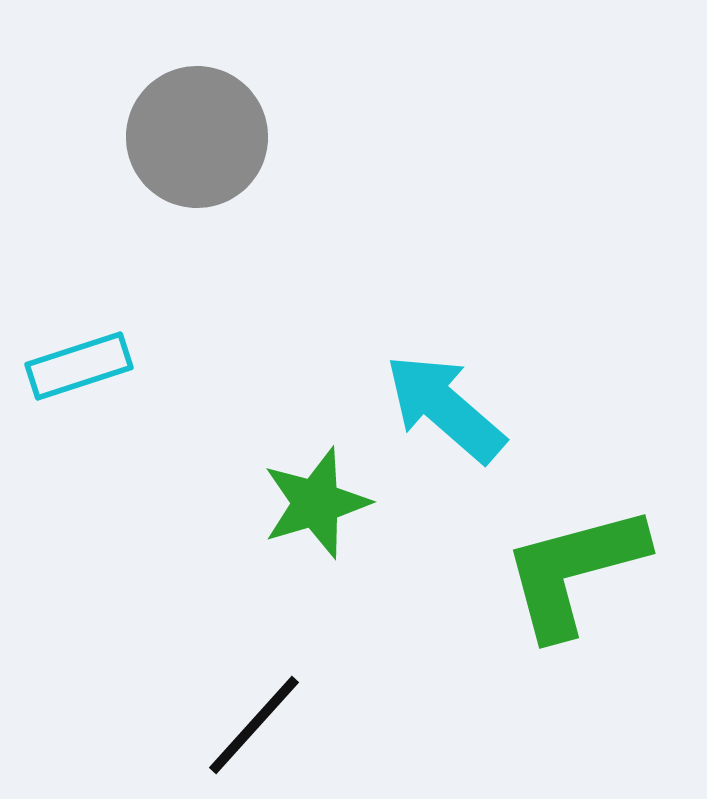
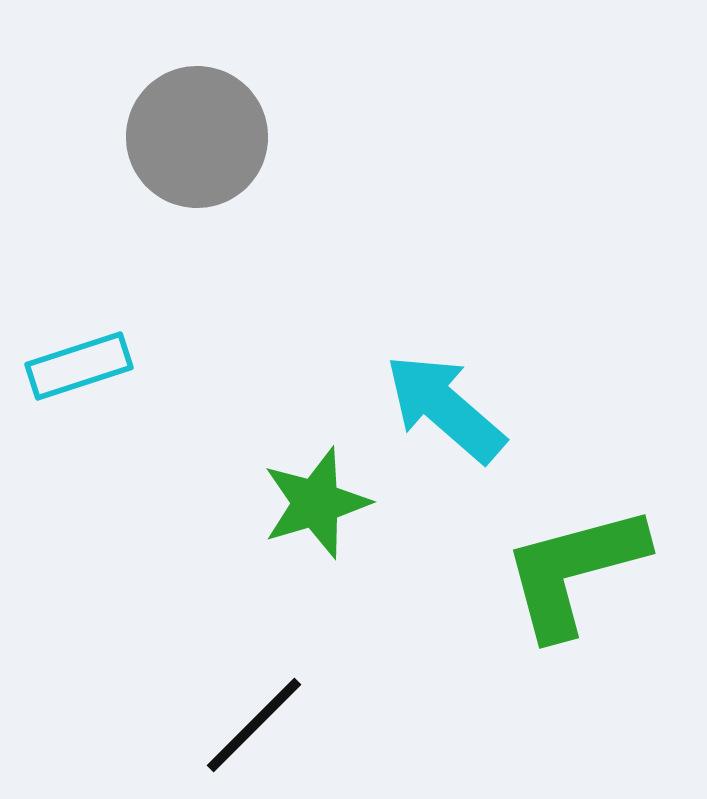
black line: rotated 3 degrees clockwise
